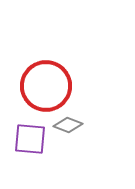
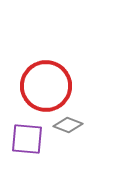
purple square: moved 3 px left
